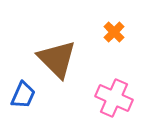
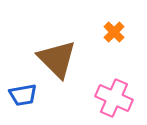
blue trapezoid: rotated 56 degrees clockwise
